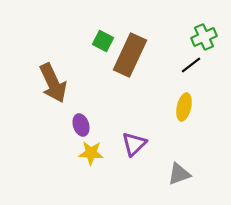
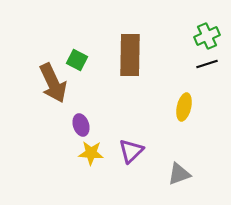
green cross: moved 3 px right, 1 px up
green square: moved 26 px left, 19 px down
brown rectangle: rotated 24 degrees counterclockwise
black line: moved 16 px right, 1 px up; rotated 20 degrees clockwise
purple triangle: moved 3 px left, 7 px down
